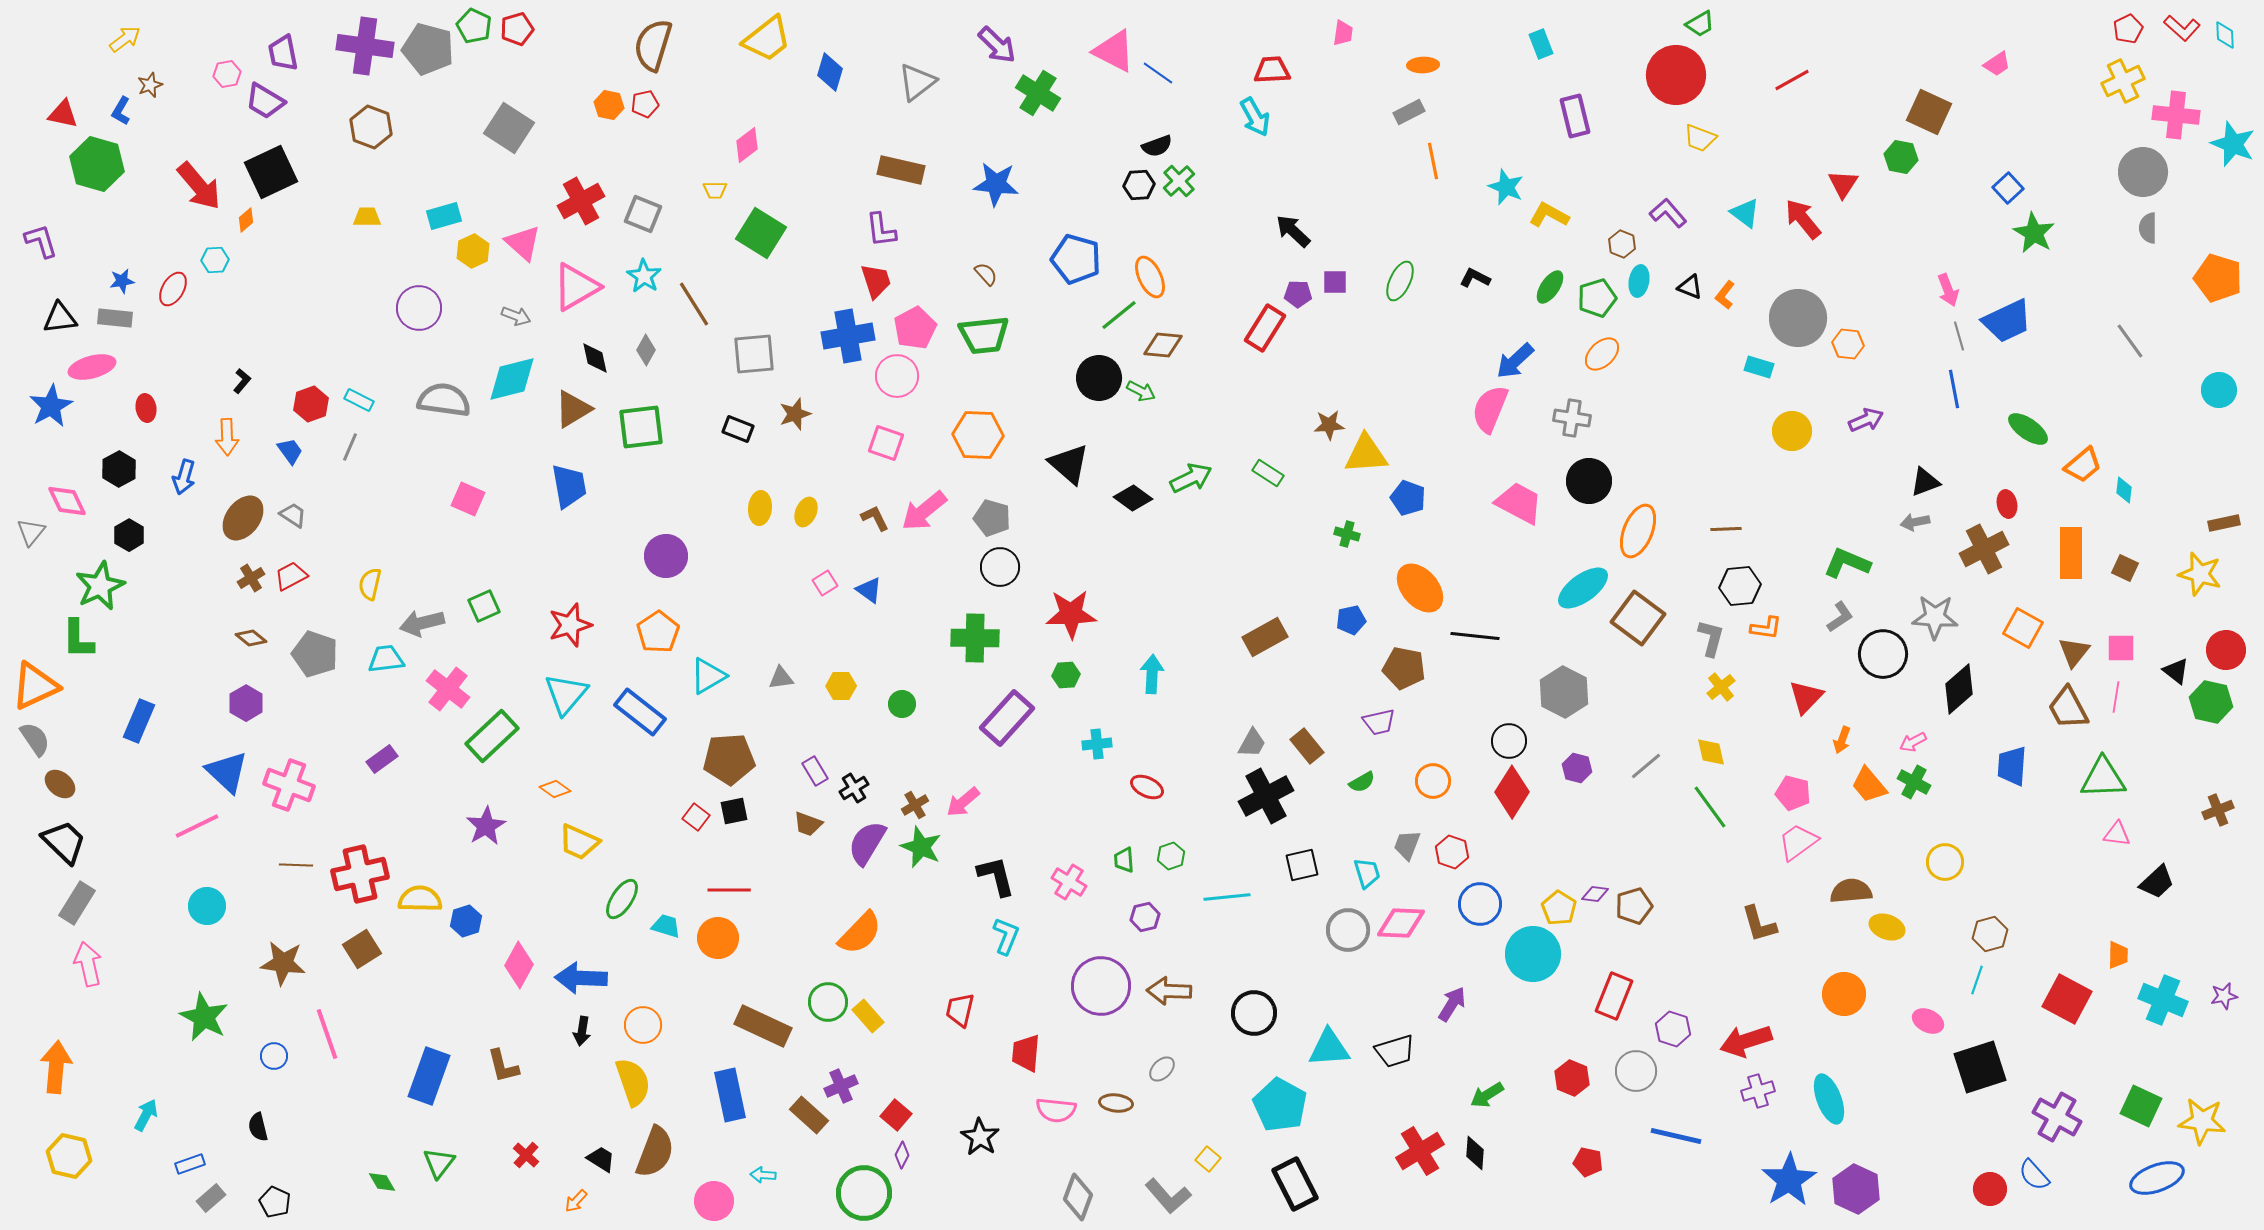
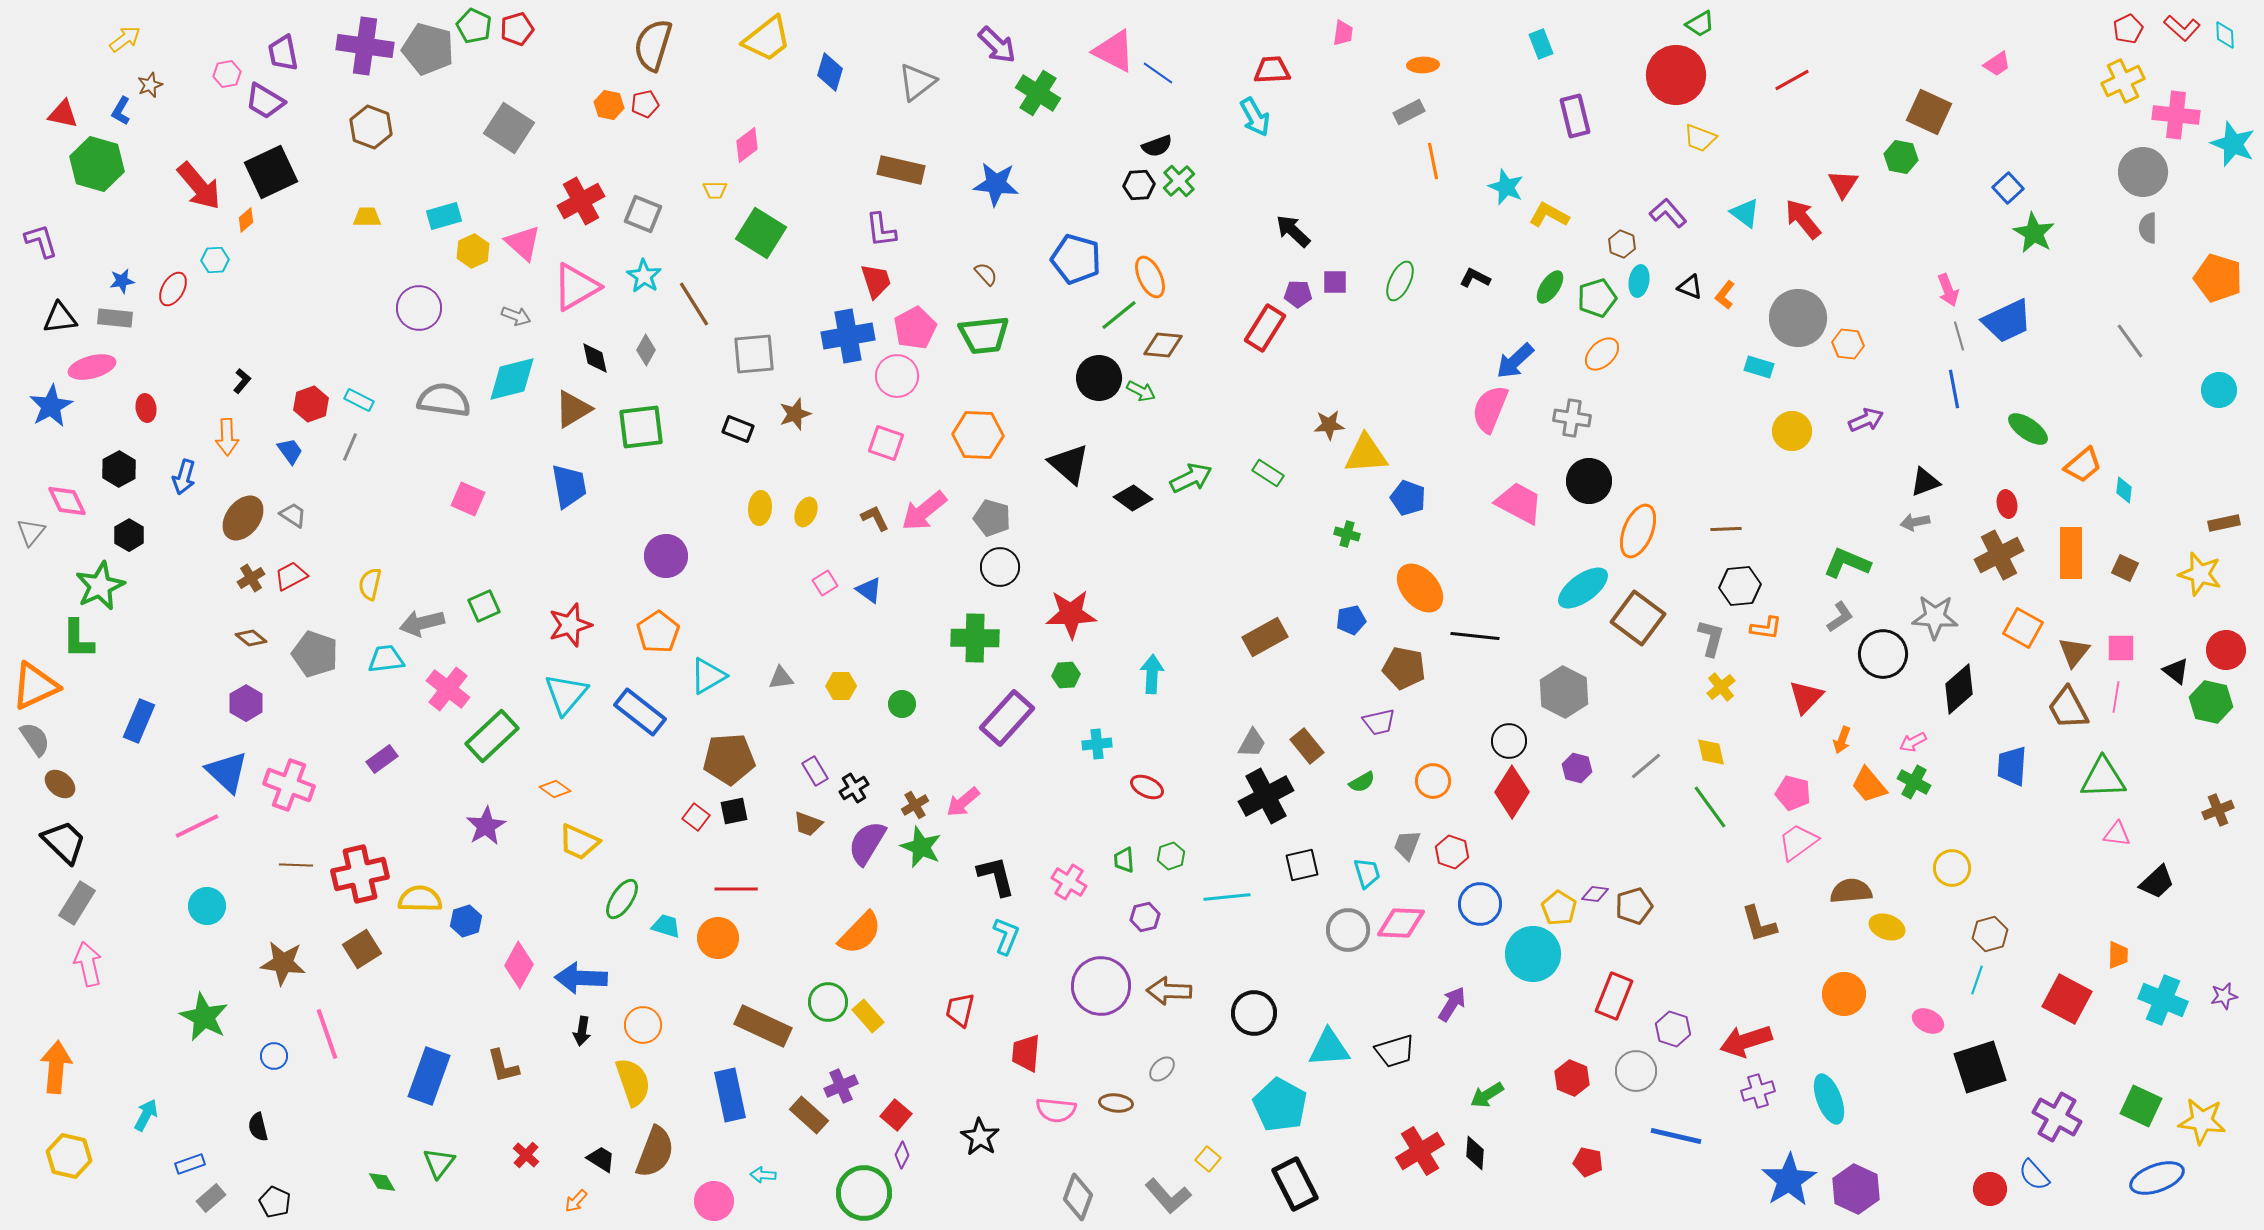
brown cross at (1984, 549): moved 15 px right, 6 px down
yellow circle at (1945, 862): moved 7 px right, 6 px down
red line at (729, 890): moved 7 px right, 1 px up
